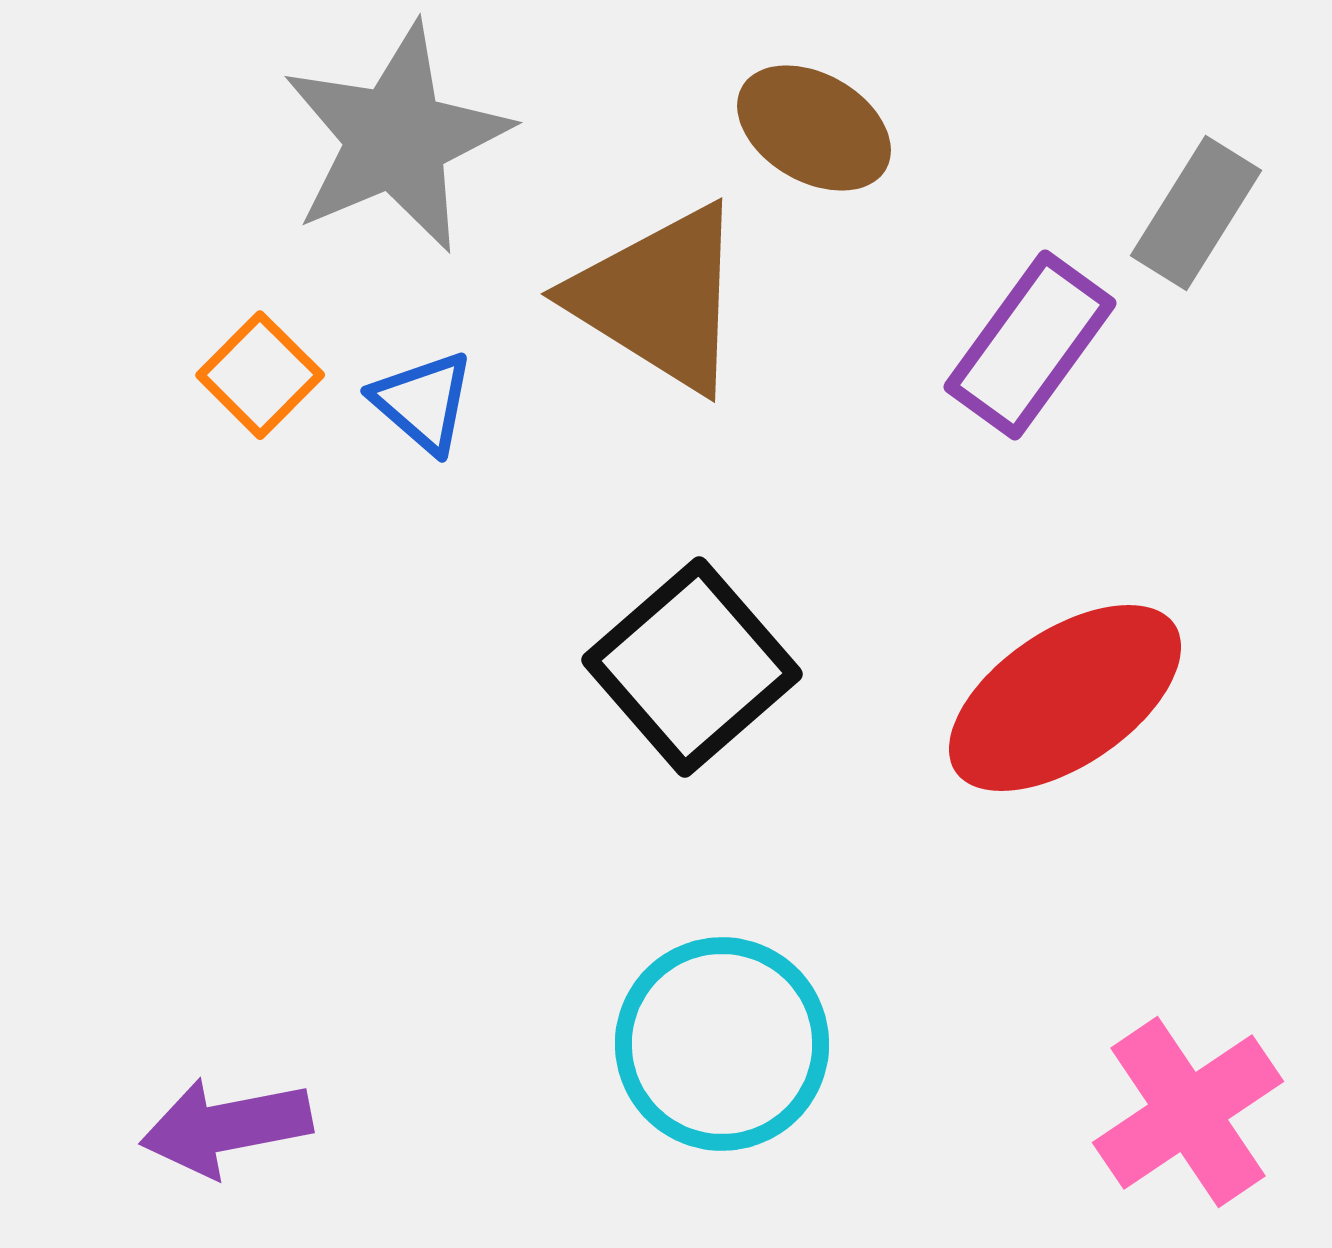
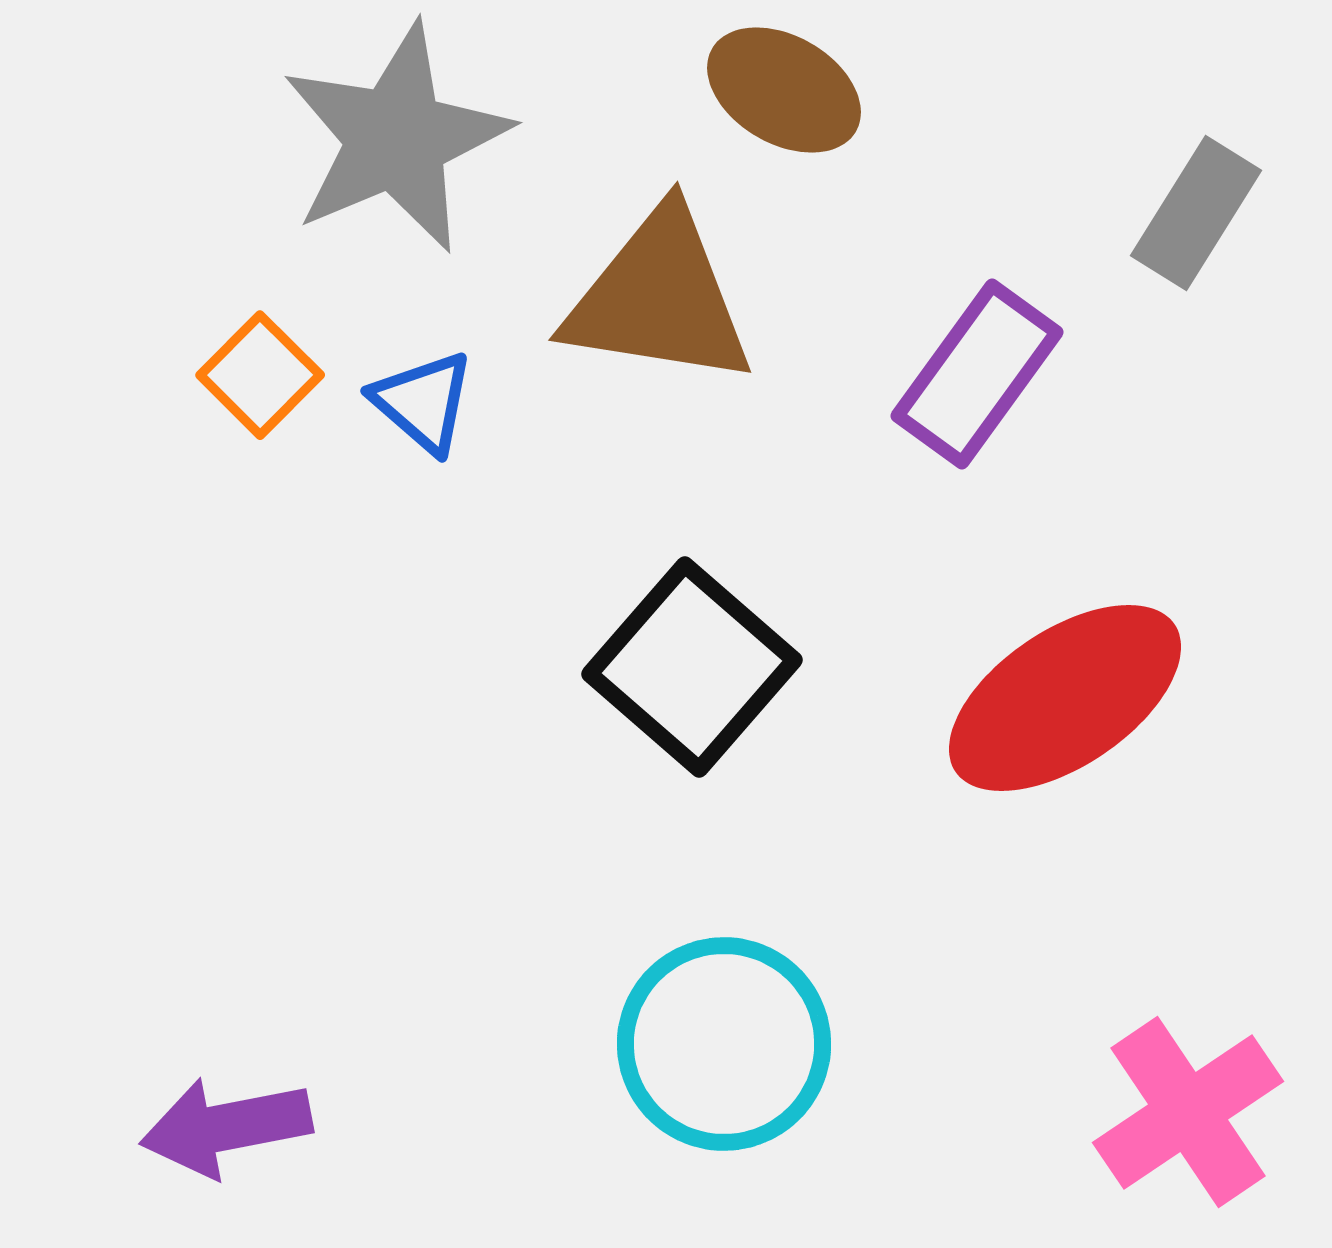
brown ellipse: moved 30 px left, 38 px up
brown triangle: rotated 23 degrees counterclockwise
purple rectangle: moved 53 px left, 29 px down
black square: rotated 8 degrees counterclockwise
cyan circle: moved 2 px right
